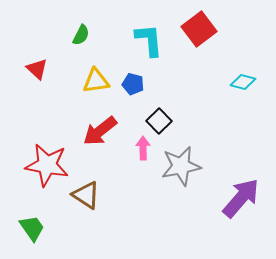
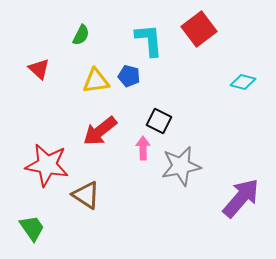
red triangle: moved 2 px right
blue pentagon: moved 4 px left, 8 px up
black square: rotated 20 degrees counterclockwise
